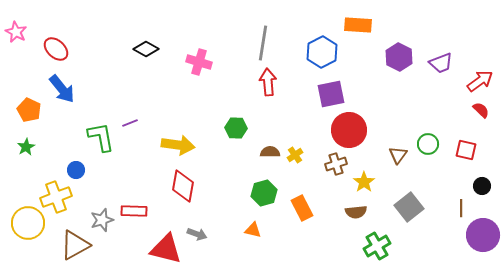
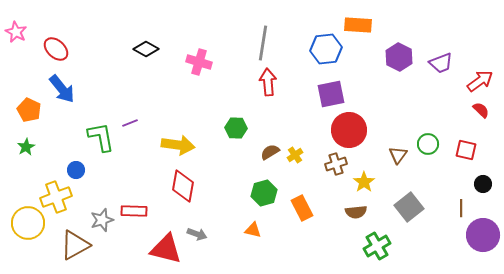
blue hexagon at (322, 52): moved 4 px right, 3 px up; rotated 20 degrees clockwise
brown semicircle at (270, 152): rotated 30 degrees counterclockwise
black circle at (482, 186): moved 1 px right, 2 px up
